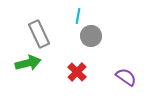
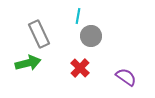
red cross: moved 3 px right, 4 px up
